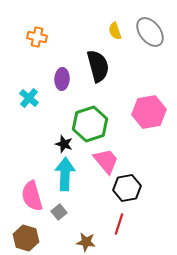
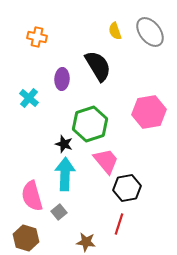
black semicircle: rotated 16 degrees counterclockwise
